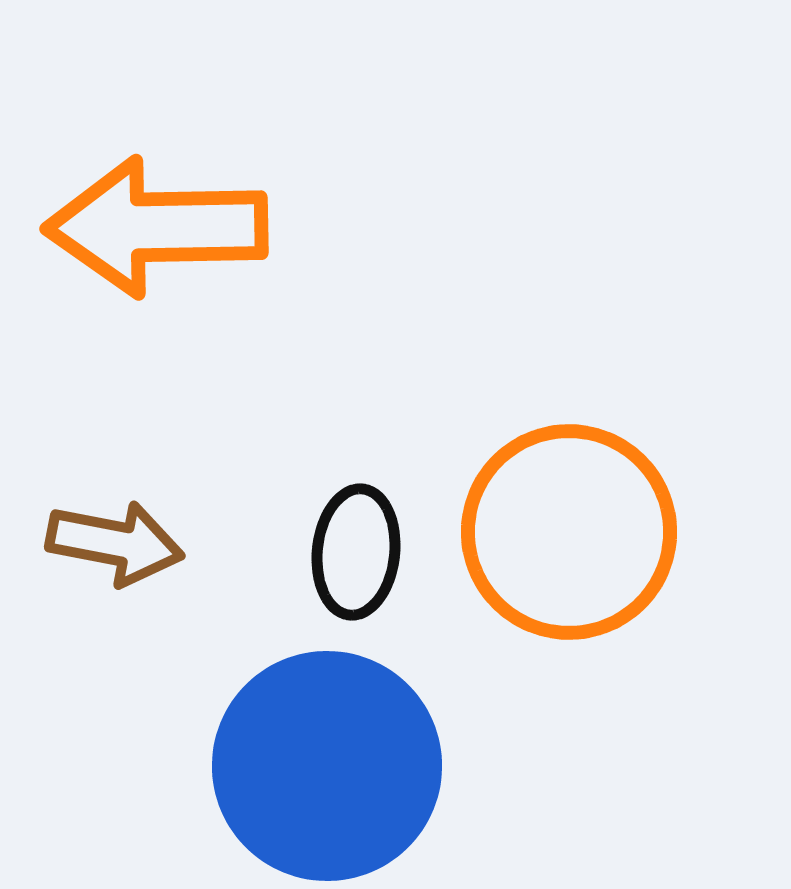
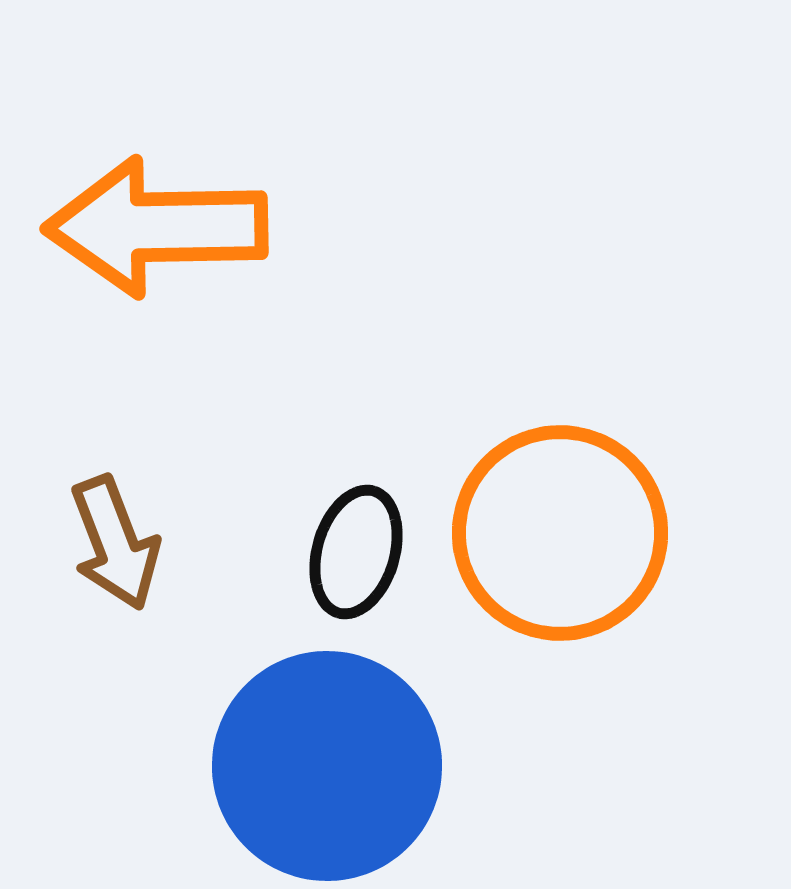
orange circle: moved 9 px left, 1 px down
brown arrow: rotated 58 degrees clockwise
black ellipse: rotated 10 degrees clockwise
